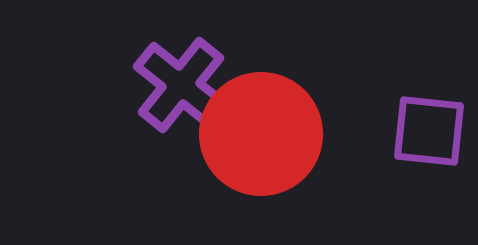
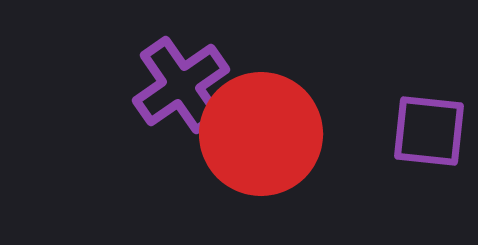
purple cross: rotated 16 degrees clockwise
